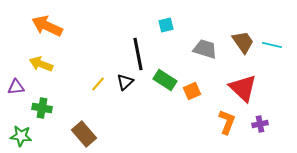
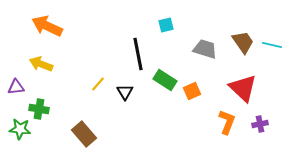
black triangle: moved 10 px down; rotated 18 degrees counterclockwise
green cross: moved 3 px left, 1 px down
green star: moved 1 px left, 7 px up
